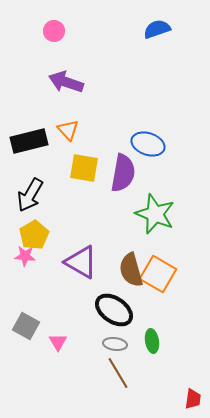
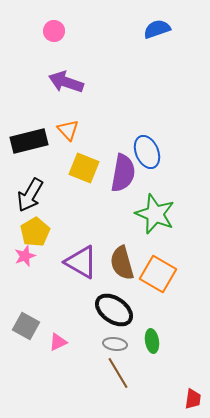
blue ellipse: moved 1 px left, 8 px down; rotated 48 degrees clockwise
yellow square: rotated 12 degrees clockwise
yellow pentagon: moved 1 px right, 3 px up
pink star: rotated 25 degrees counterclockwise
brown semicircle: moved 9 px left, 7 px up
pink triangle: rotated 36 degrees clockwise
